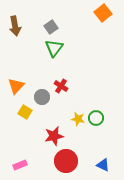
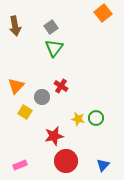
blue triangle: rotated 48 degrees clockwise
